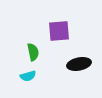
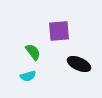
green semicircle: rotated 24 degrees counterclockwise
black ellipse: rotated 35 degrees clockwise
